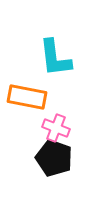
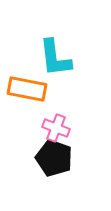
orange rectangle: moved 8 px up
